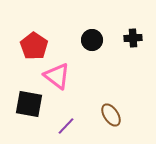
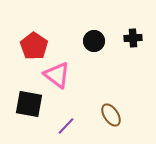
black circle: moved 2 px right, 1 px down
pink triangle: moved 1 px up
